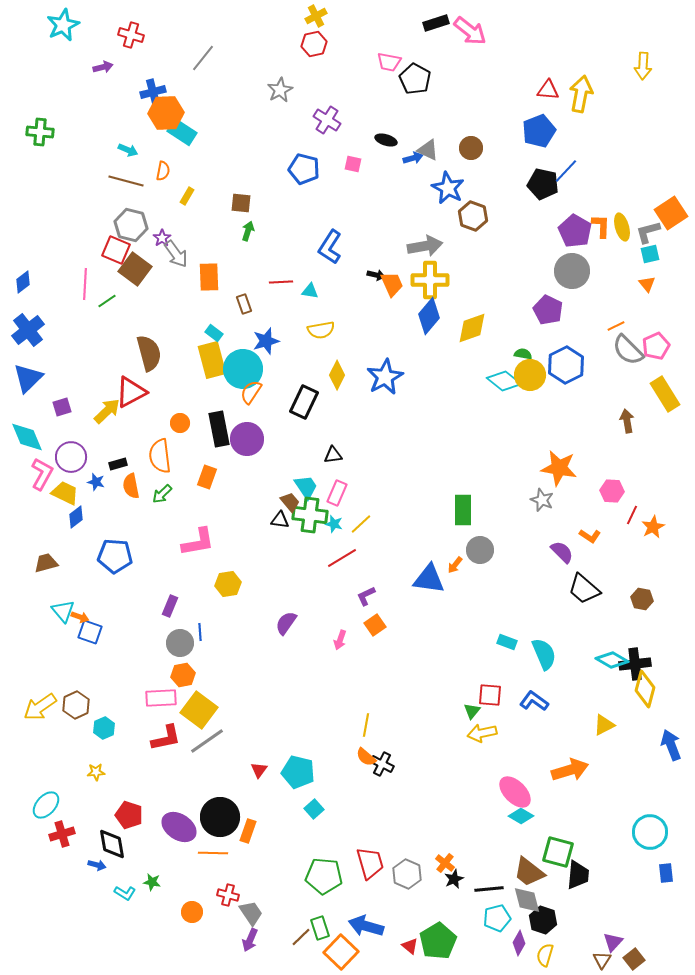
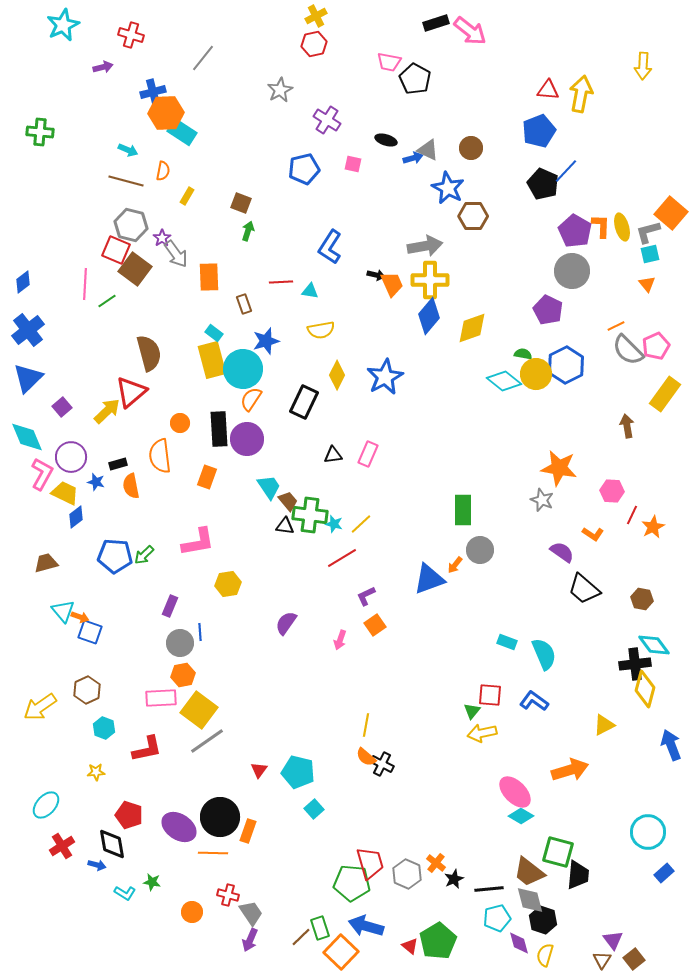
blue pentagon at (304, 169): rotated 28 degrees counterclockwise
black pentagon at (543, 184): rotated 12 degrees clockwise
brown square at (241, 203): rotated 15 degrees clockwise
orange square at (671, 213): rotated 16 degrees counterclockwise
brown hexagon at (473, 216): rotated 20 degrees counterclockwise
yellow circle at (530, 375): moved 6 px right, 1 px up
red triangle at (131, 392): rotated 12 degrees counterclockwise
orange semicircle at (251, 392): moved 7 px down
yellow rectangle at (665, 394): rotated 68 degrees clockwise
purple square at (62, 407): rotated 24 degrees counterclockwise
brown arrow at (627, 421): moved 5 px down
black rectangle at (219, 429): rotated 8 degrees clockwise
cyan trapezoid at (306, 487): moved 37 px left
pink rectangle at (337, 493): moved 31 px right, 39 px up
green arrow at (162, 494): moved 18 px left, 61 px down
brown trapezoid at (290, 502): moved 2 px left, 1 px up
black triangle at (280, 520): moved 5 px right, 6 px down
orange L-shape at (590, 536): moved 3 px right, 2 px up
purple semicircle at (562, 552): rotated 10 degrees counterclockwise
blue triangle at (429, 579): rotated 28 degrees counterclockwise
cyan diamond at (612, 660): moved 42 px right, 15 px up; rotated 24 degrees clockwise
brown hexagon at (76, 705): moved 11 px right, 15 px up
cyan hexagon at (104, 728): rotated 15 degrees counterclockwise
red L-shape at (166, 738): moved 19 px left, 11 px down
cyan circle at (650, 832): moved 2 px left
red cross at (62, 834): moved 12 px down; rotated 15 degrees counterclockwise
orange cross at (445, 863): moved 9 px left
blue rectangle at (666, 873): moved 2 px left; rotated 54 degrees clockwise
green pentagon at (324, 876): moved 28 px right, 7 px down
gray diamond at (527, 900): moved 3 px right
purple triangle at (613, 942): moved 2 px up; rotated 20 degrees counterclockwise
purple diamond at (519, 943): rotated 45 degrees counterclockwise
